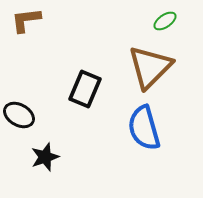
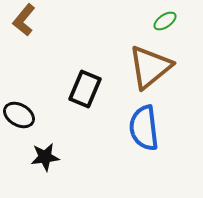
brown L-shape: moved 2 px left; rotated 44 degrees counterclockwise
brown triangle: rotated 6 degrees clockwise
blue semicircle: rotated 9 degrees clockwise
black star: rotated 12 degrees clockwise
